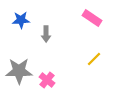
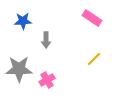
blue star: moved 2 px right, 1 px down
gray arrow: moved 6 px down
gray star: moved 2 px up
pink cross: rotated 21 degrees clockwise
